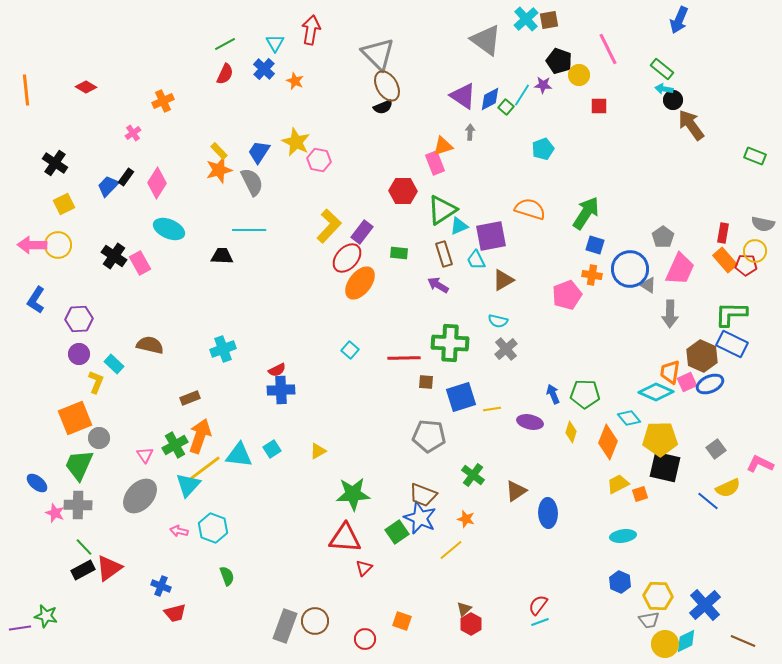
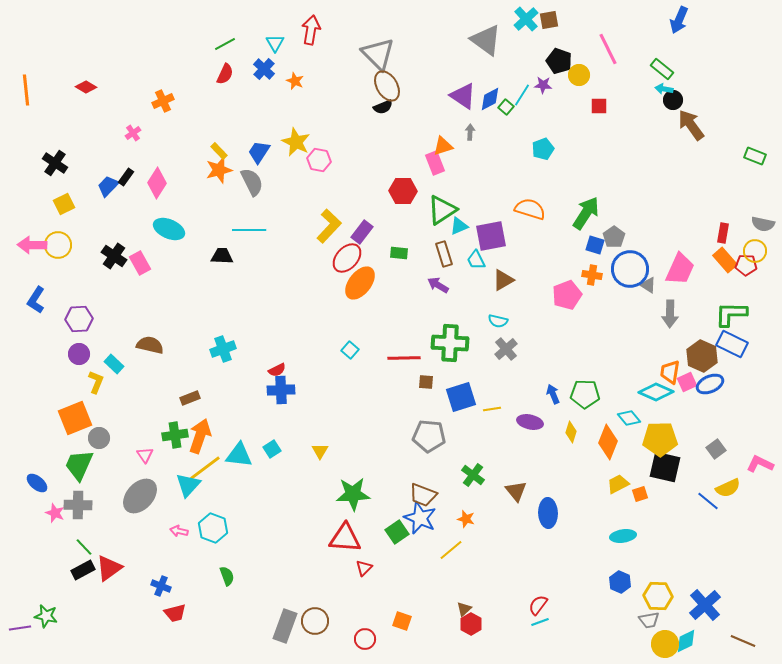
gray pentagon at (663, 237): moved 49 px left
green cross at (175, 445): moved 10 px up; rotated 20 degrees clockwise
yellow triangle at (318, 451): moved 2 px right; rotated 30 degrees counterclockwise
brown triangle at (516, 491): rotated 35 degrees counterclockwise
